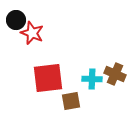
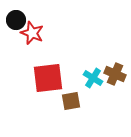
cyan cross: moved 1 px right, 1 px up; rotated 30 degrees clockwise
